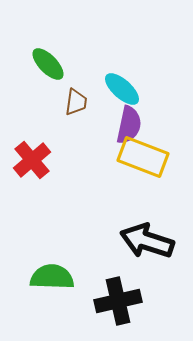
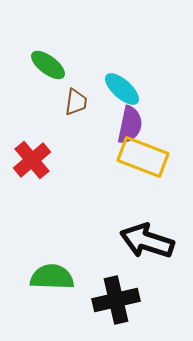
green ellipse: moved 1 px down; rotated 9 degrees counterclockwise
purple semicircle: moved 1 px right
black cross: moved 2 px left, 1 px up
